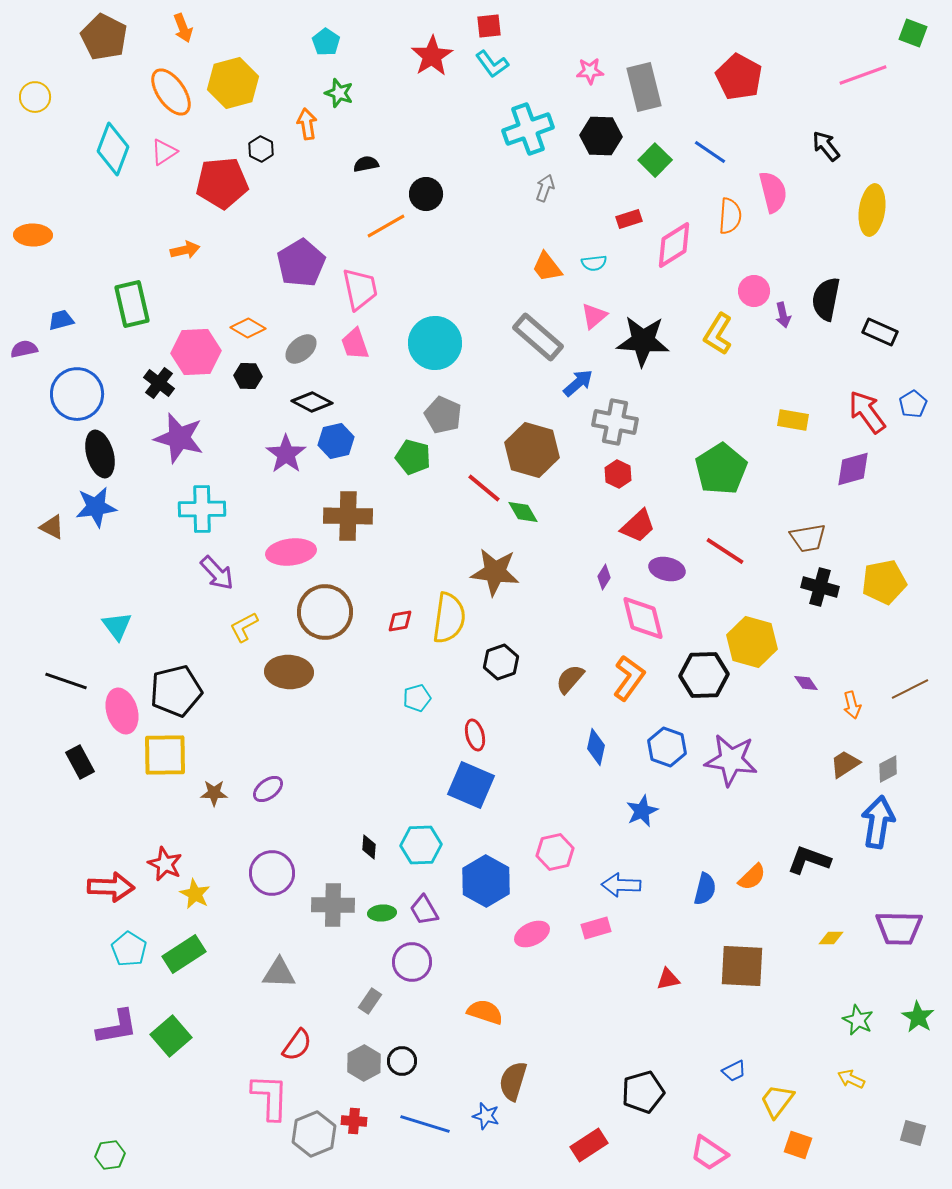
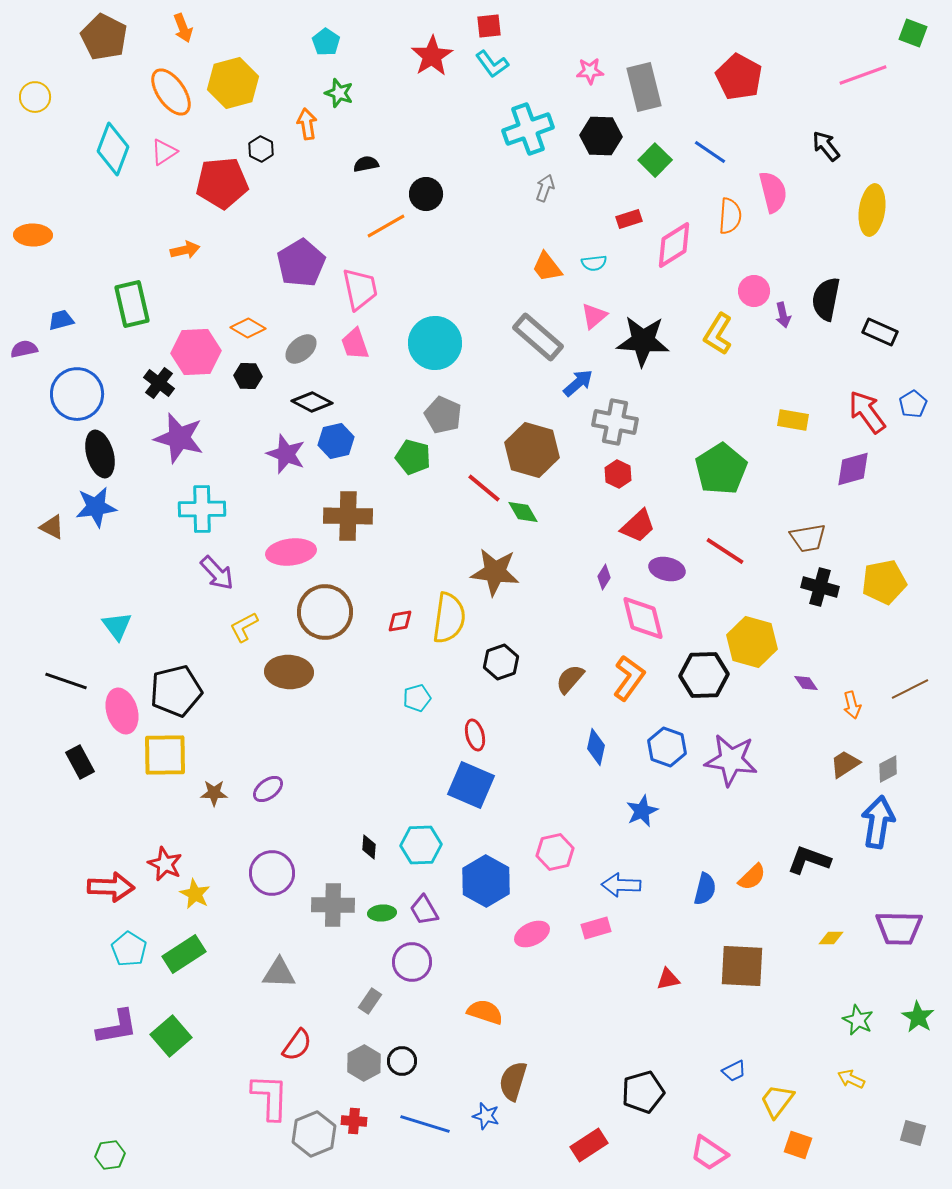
purple star at (286, 454): rotated 15 degrees counterclockwise
